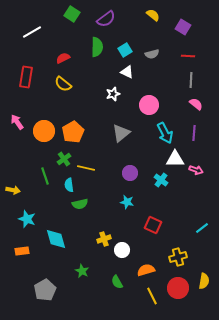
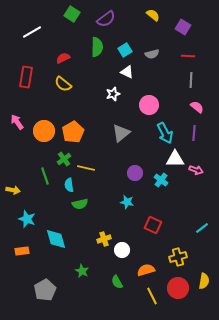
pink semicircle at (196, 104): moved 1 px right, 3 px down
purple circle at (130, 173): moved 5 px right
